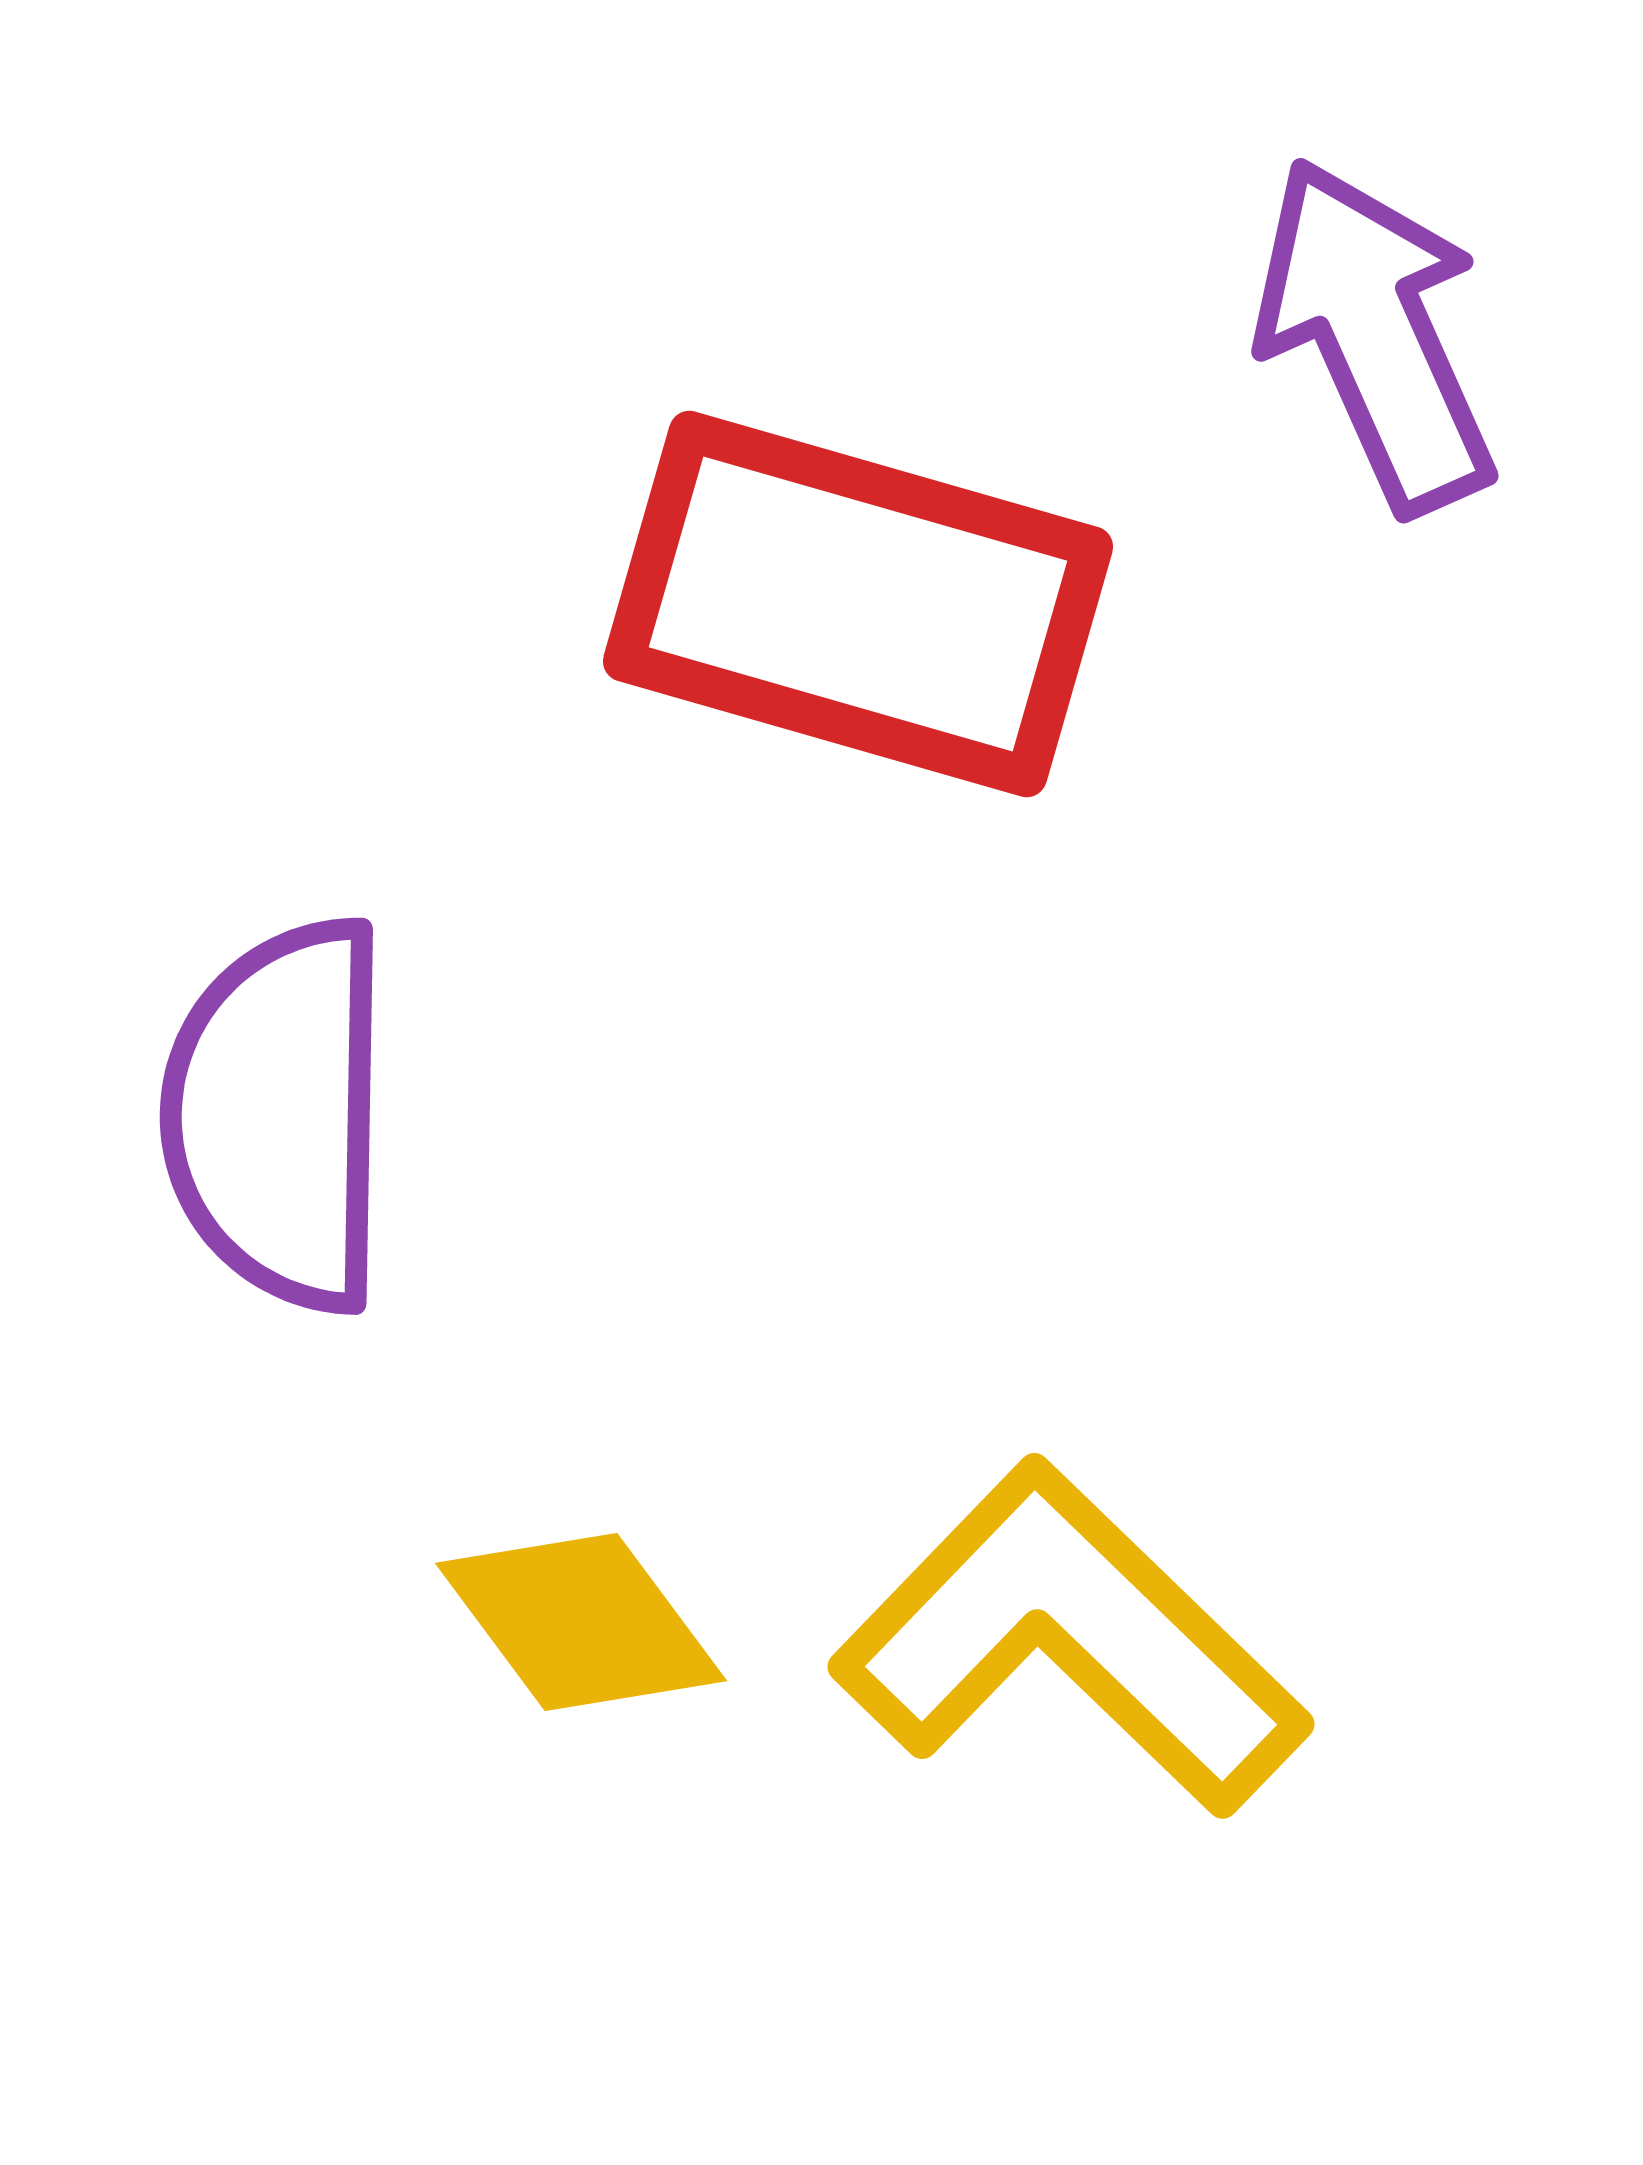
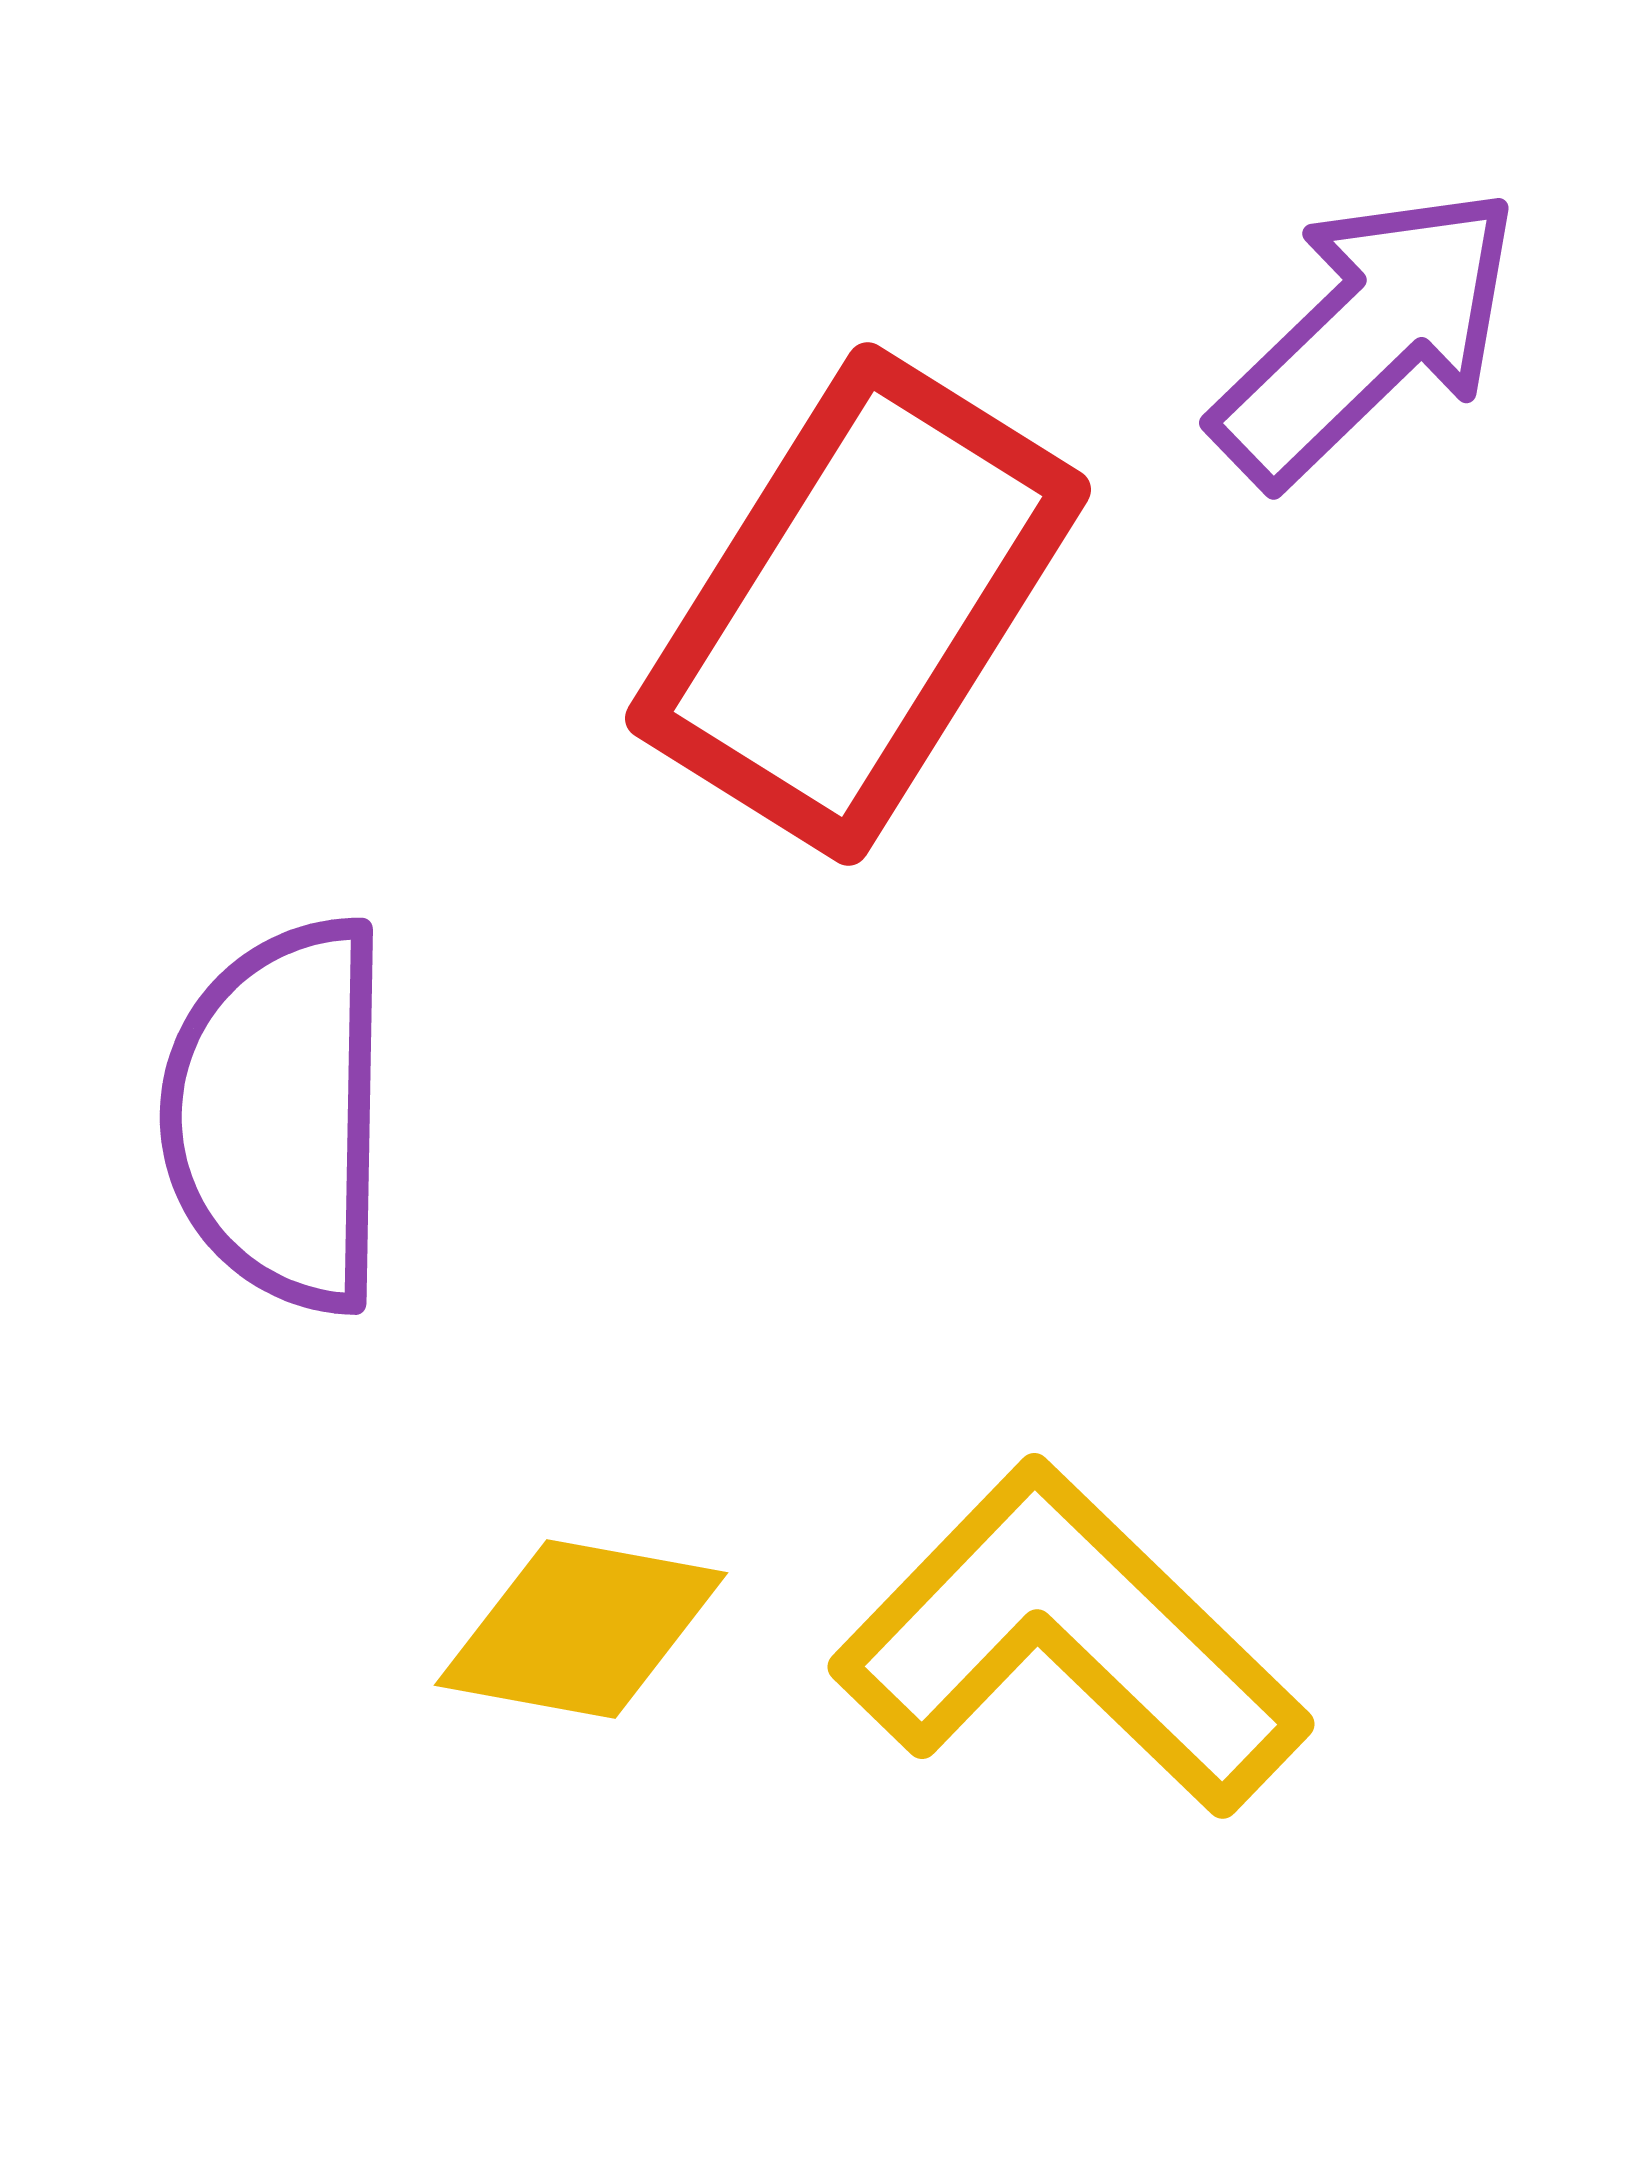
purple arrow: moved 8 px left; rotated 70 degrees clockwise
red rectangle: rotated 74 degrees counterclockwise
yellow diamond: moved 7 px down; rotated 43 degrees counterclockwise
